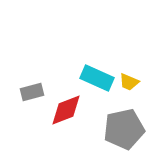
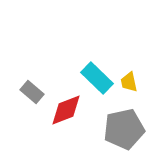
cyan rectangle: rotated 20 degrees clockwise
yellow trapezoid: rotated 55 degrees clockwise
gray rectangle: rotated 55 degrees clockwise
